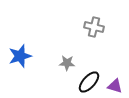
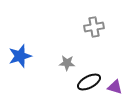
gray cross: rotated 24 degrees counterclockwise
black ellipse: rotated 20 degrees clockwise
purple triangle: moved 1 px down
